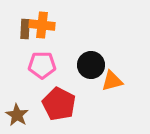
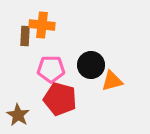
brown rectangle: moved 7 px down
pink pentagon: moved 9 px right, 4 px down
red pentagon: moved 1 px right, 5 px up; rotated 12 degrees counterclockwise
brown star: moved 1 px right
